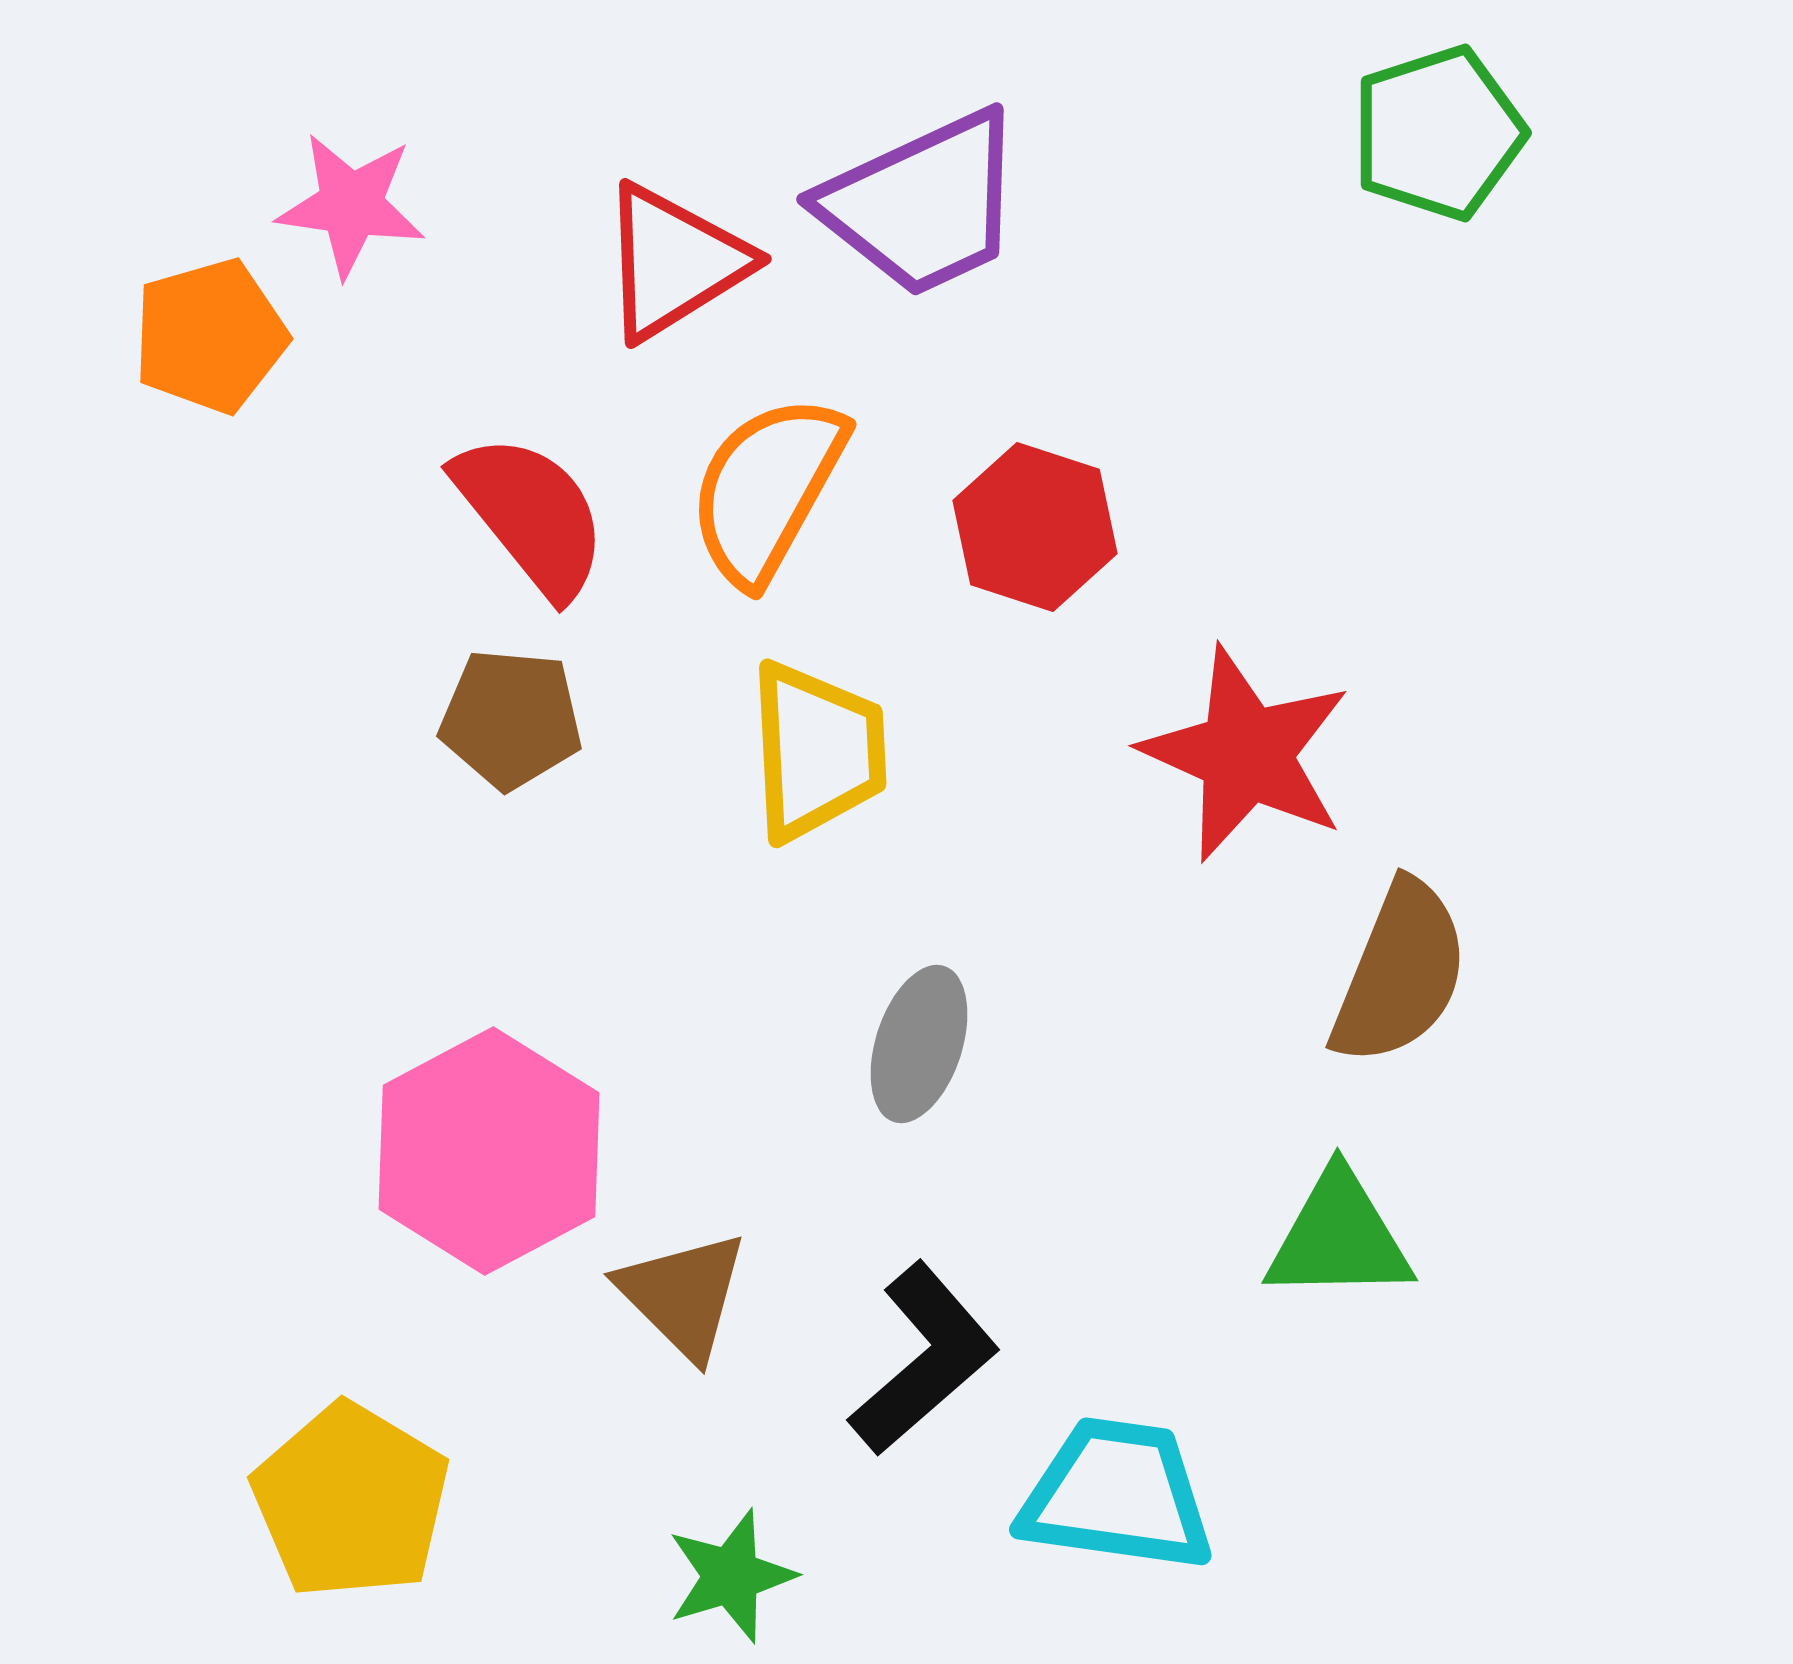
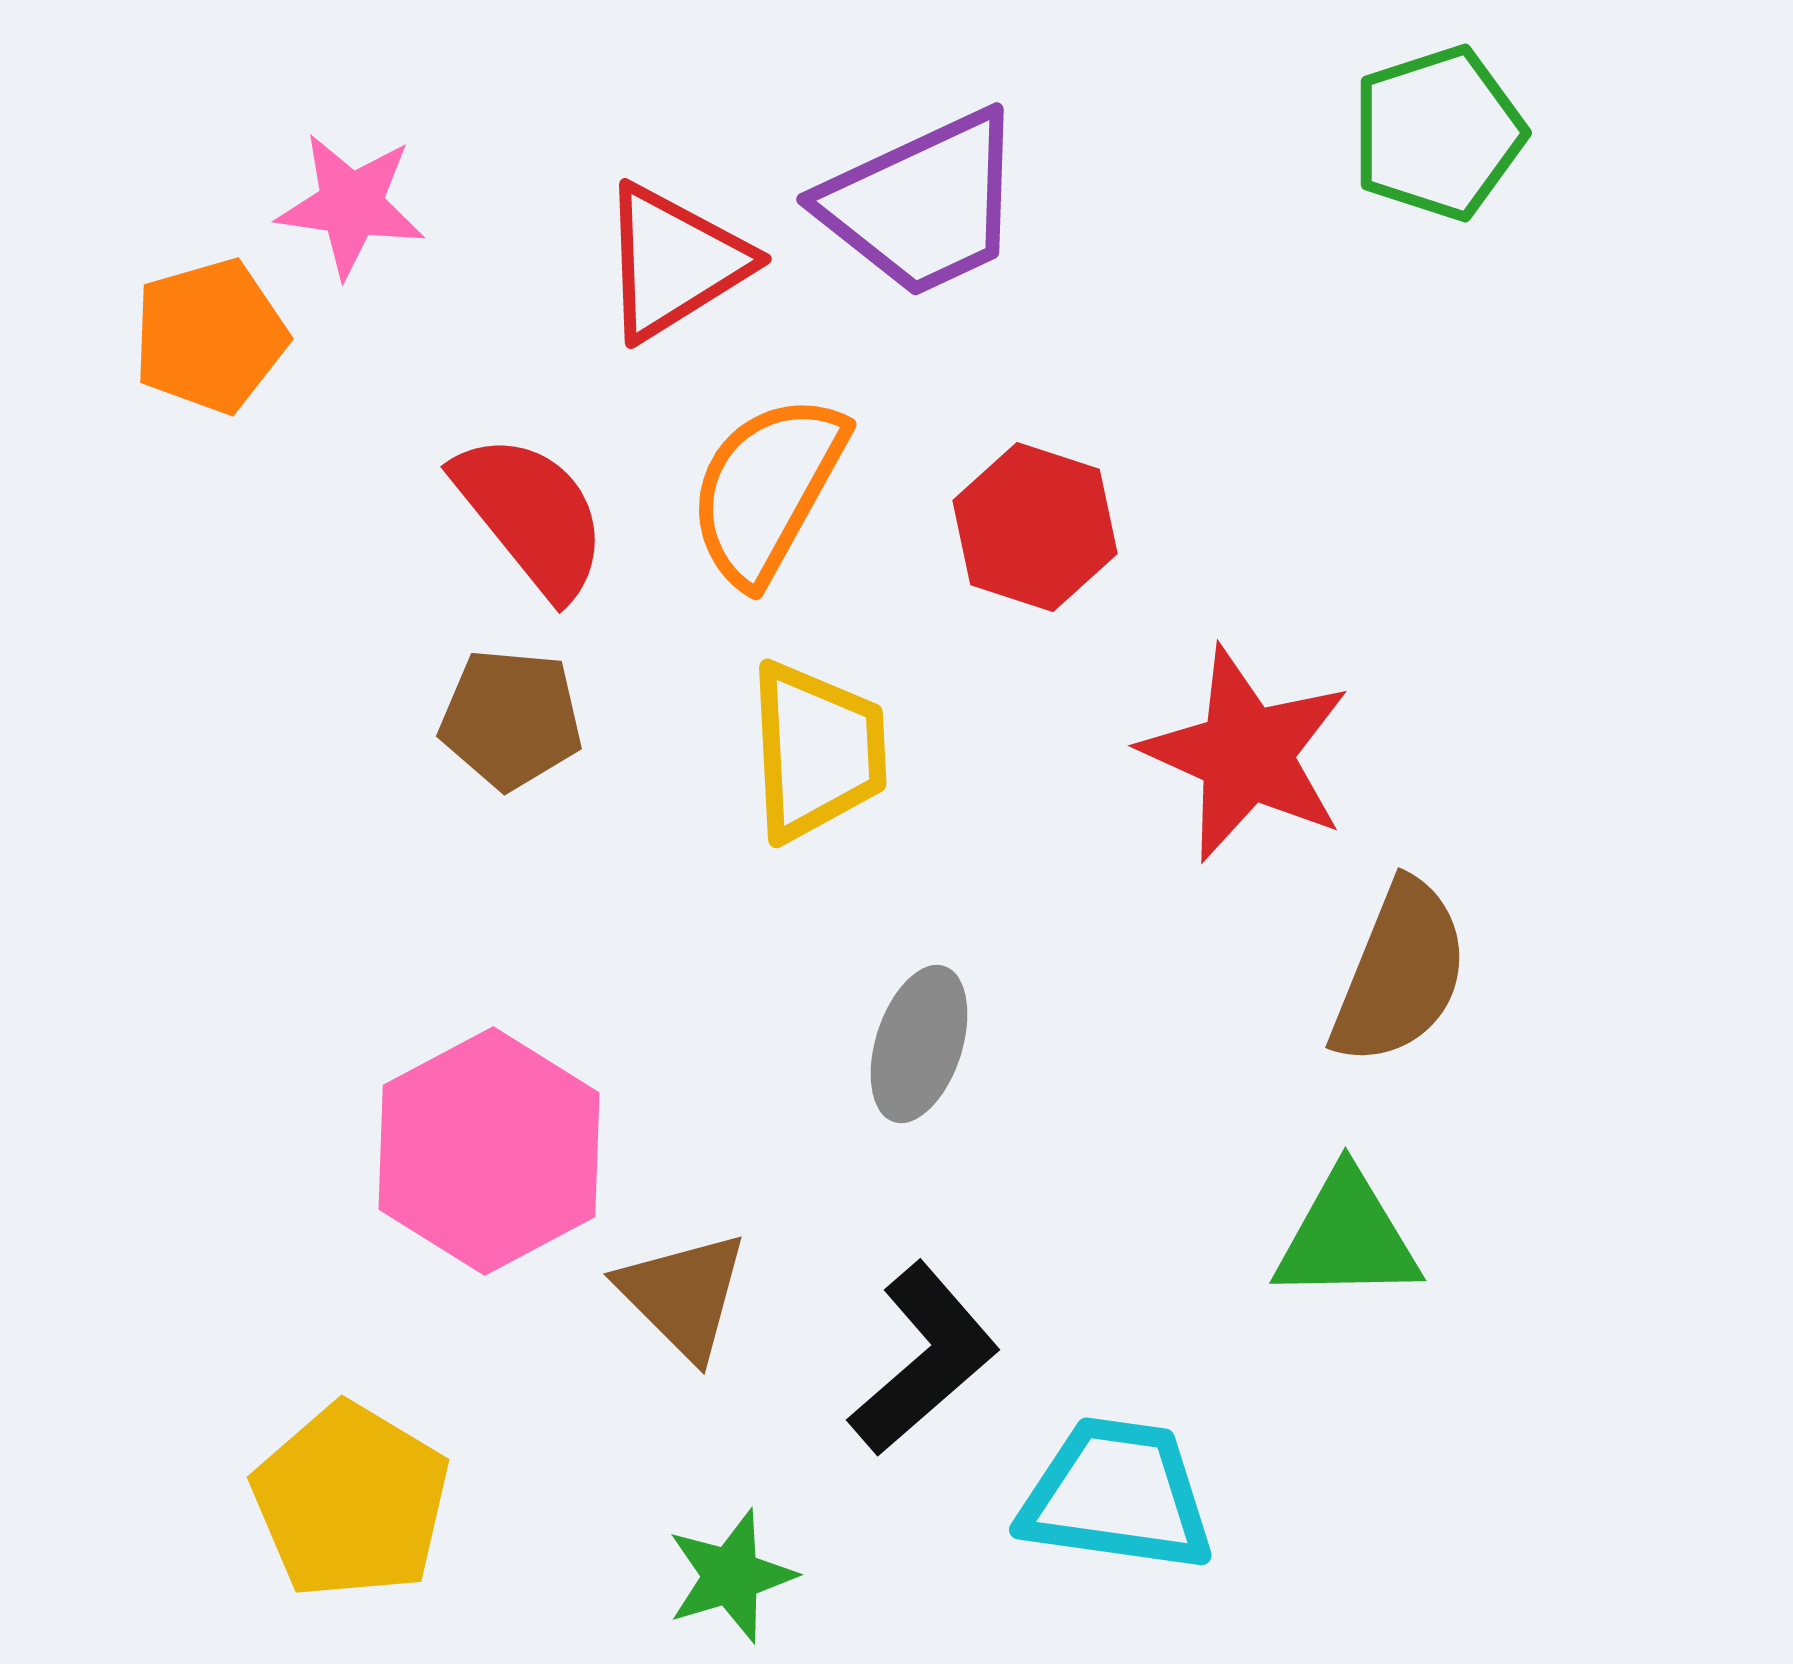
green triangle: moved 8 px right
